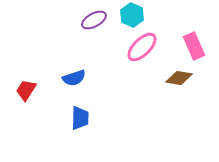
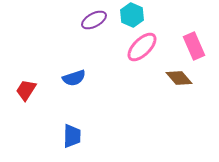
brown diamond: rotated 40 degrees clockwise
blue trapezoid: moved 8 px left, 18 px down
